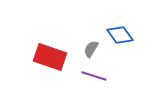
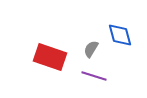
blue diamond: rotated 20 degrees clockwise
